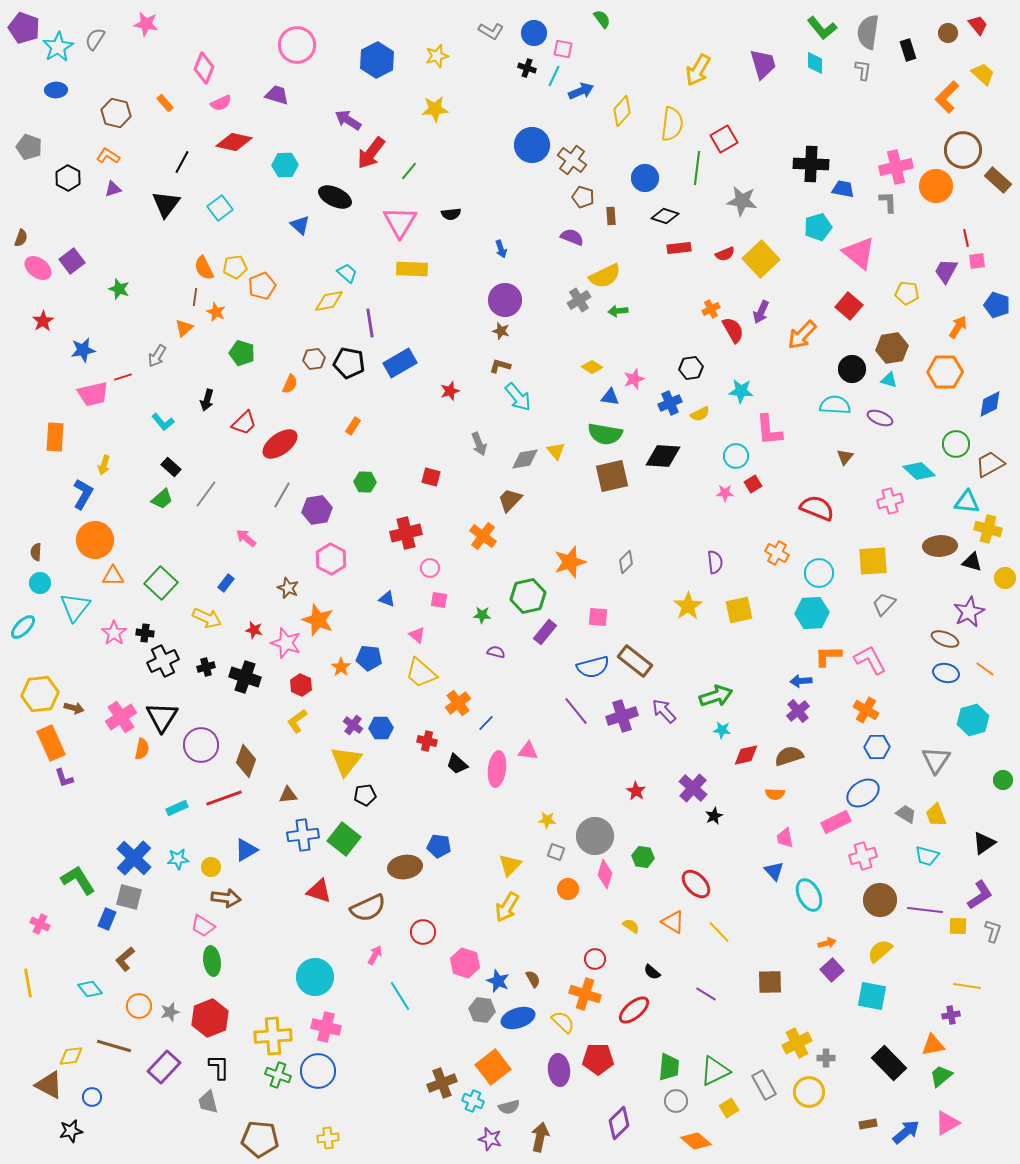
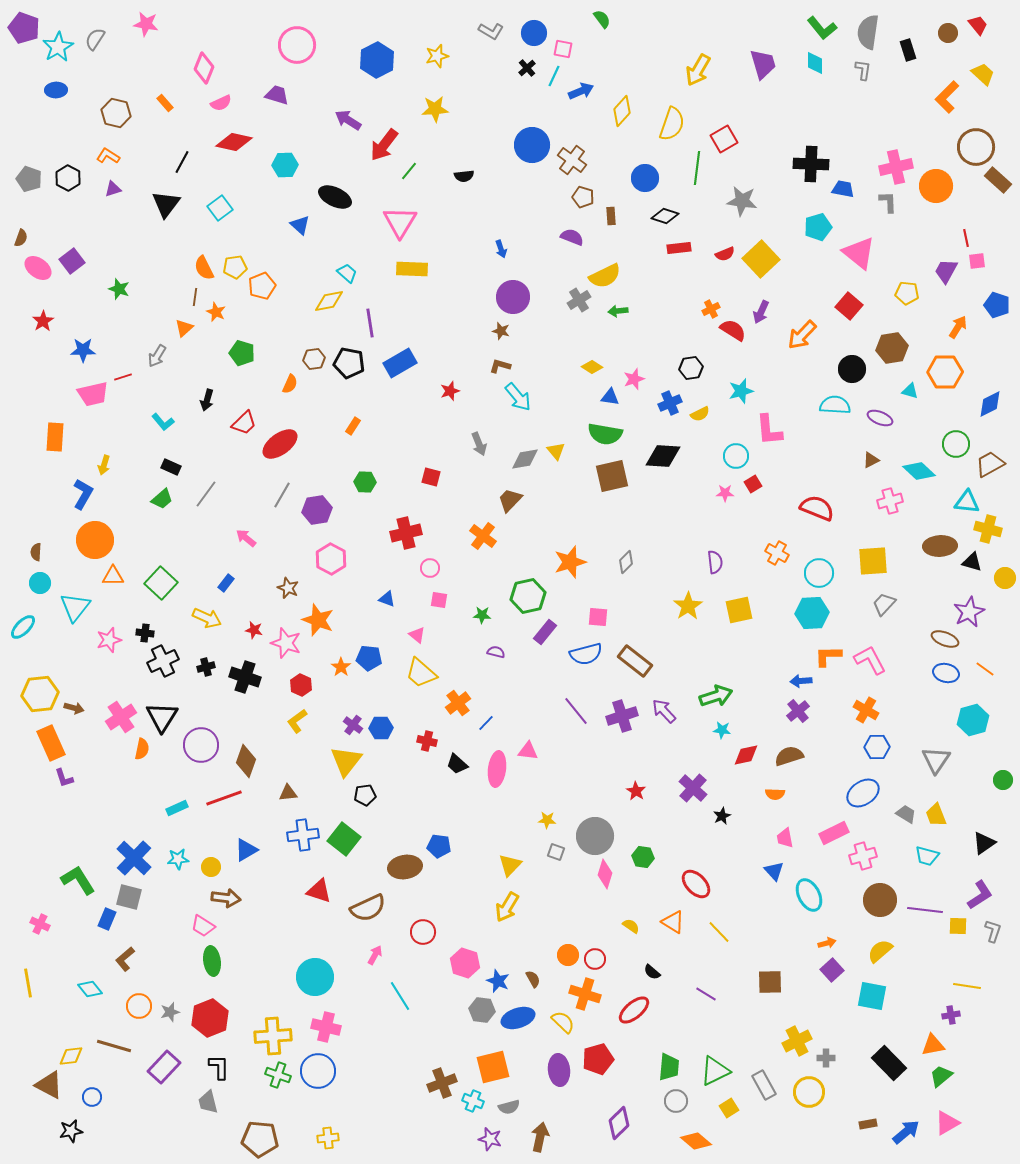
black cross at (527, 68): rotated 30 degrees clockwise
yellow semicircle at (672, 124): rotated 12 degrees clockwise
gray pentagon at (29, 147): moved 32 px down
brown circle at (963, 150): moved 13 px right, 3 px up
red arrow at (371, 153): moved 13 px right, 8 px up
black semicircle at (451, 214): moved 13 px right, 38 px up
purple circle at (505, 300): moved 8 px right, 3 px up
red semicircle at (733, 330): rotated 28 degrees counterclockwise
blue star at (83, 350): rotated 10 degrees clockwise
cyan triangle at (889, 380): moved 21 px right, 11 px down
cyan star at (741, 391): rotated 20 degrees counterclockwise
brown triangle at (845, 457): moved 26 px right, 3 px down; rotated 24 degrees clockwise
black rectangle at (171, 467): rotated 18 degrees counterclockwise
pink star at (114, 633): moved 5 px left, 7 px down; rotated 20 degrees clockwise
blue semicircle at (593, 667): moved 7 px left, 13 px up
brown triangle at (288, 795): moved 2 px up
black star at (714, 816): moved 8 px right
pink rectangle at (836, 822): moved 2 px left, 11 px down
orange circle at (568, 889): moved 66 px down
yellow cross at (797, 1043): moved 2 px up
red pentagon at (598, 1059): rotated 16 degrees counterclockwise
orange square at (493, 1067): rotated 24 degrees clockwise
